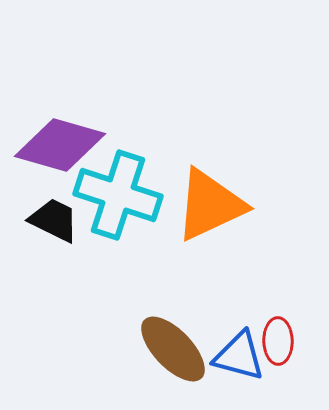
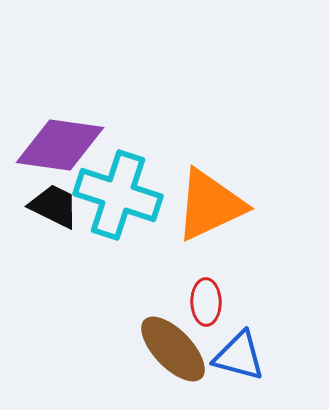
purple diamond: rotated 8 degrees counterclockwise
black trapezoid: moved 14 px up
red ellipse: moved 72 px left, 39 px up
